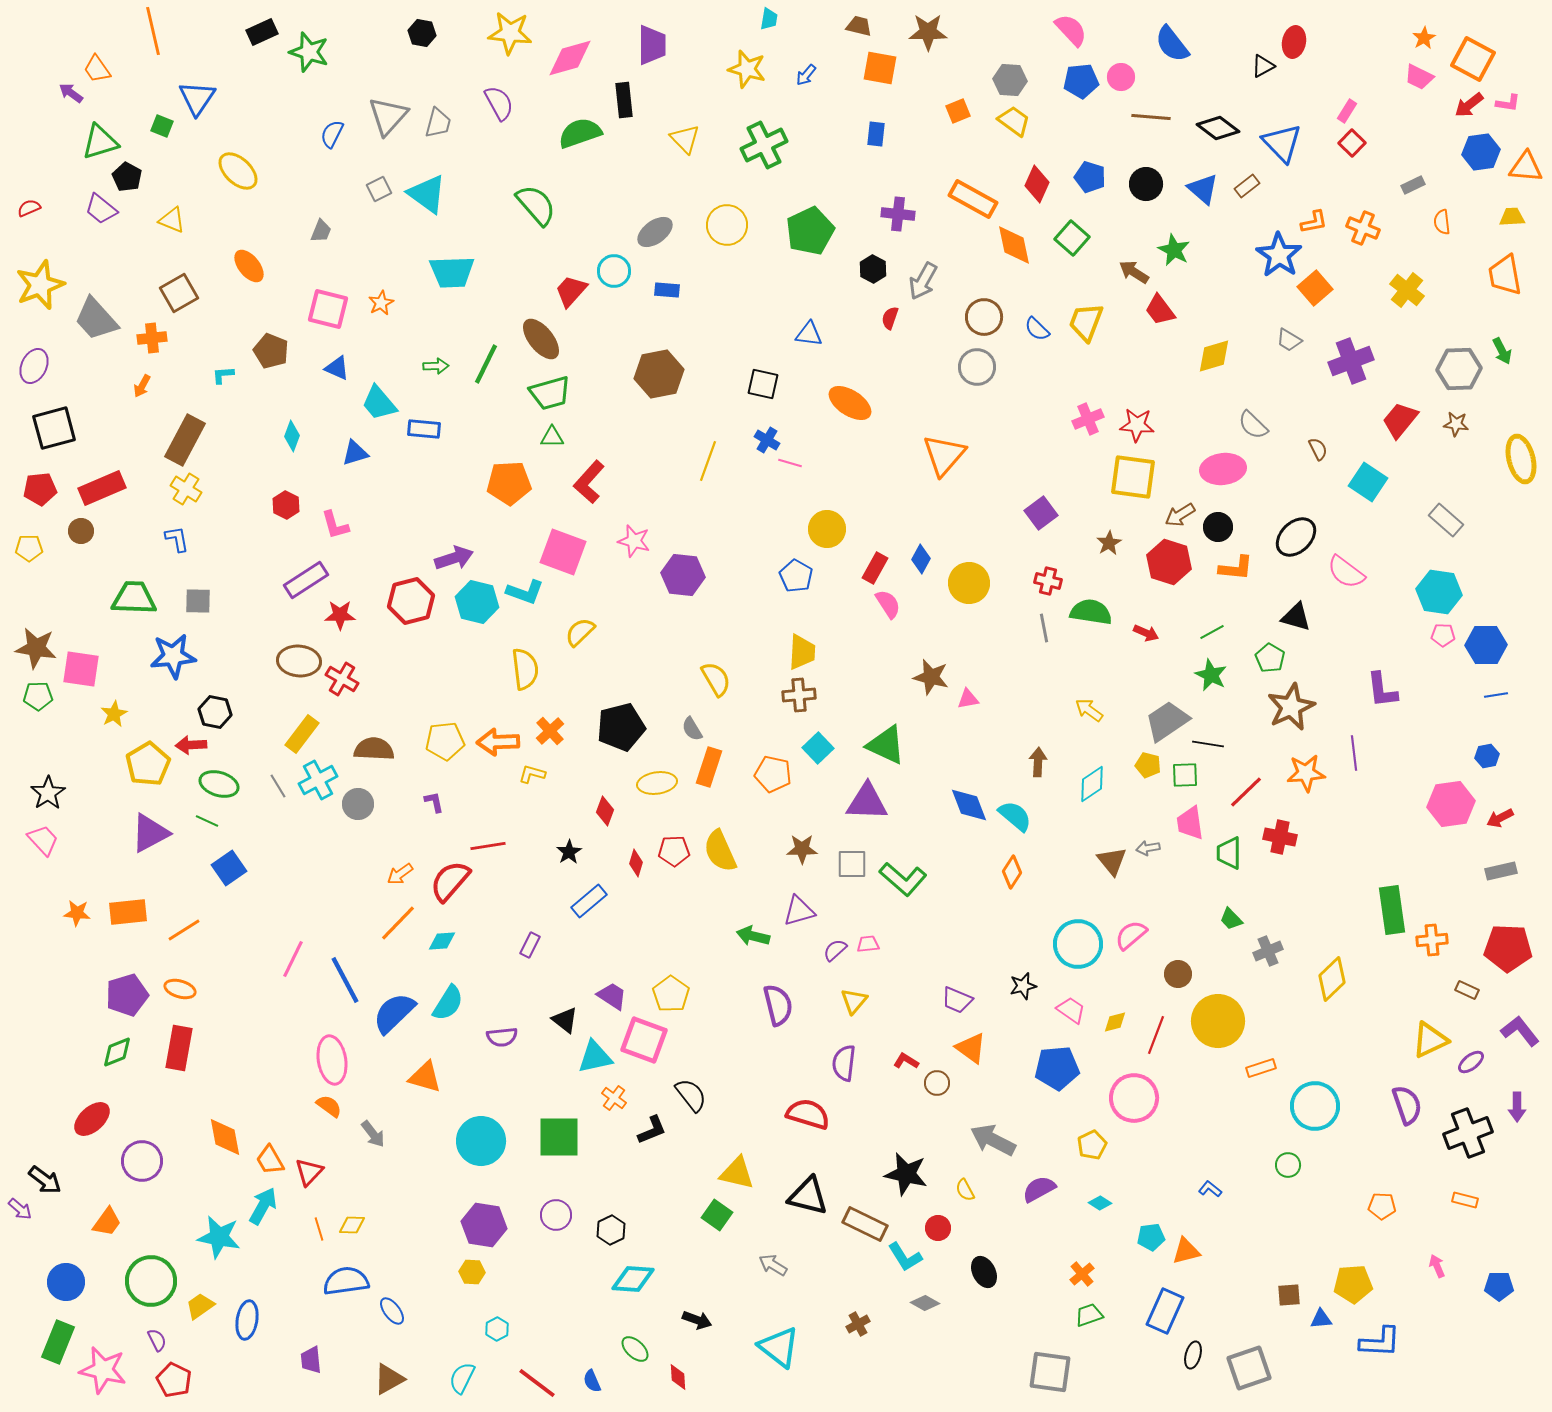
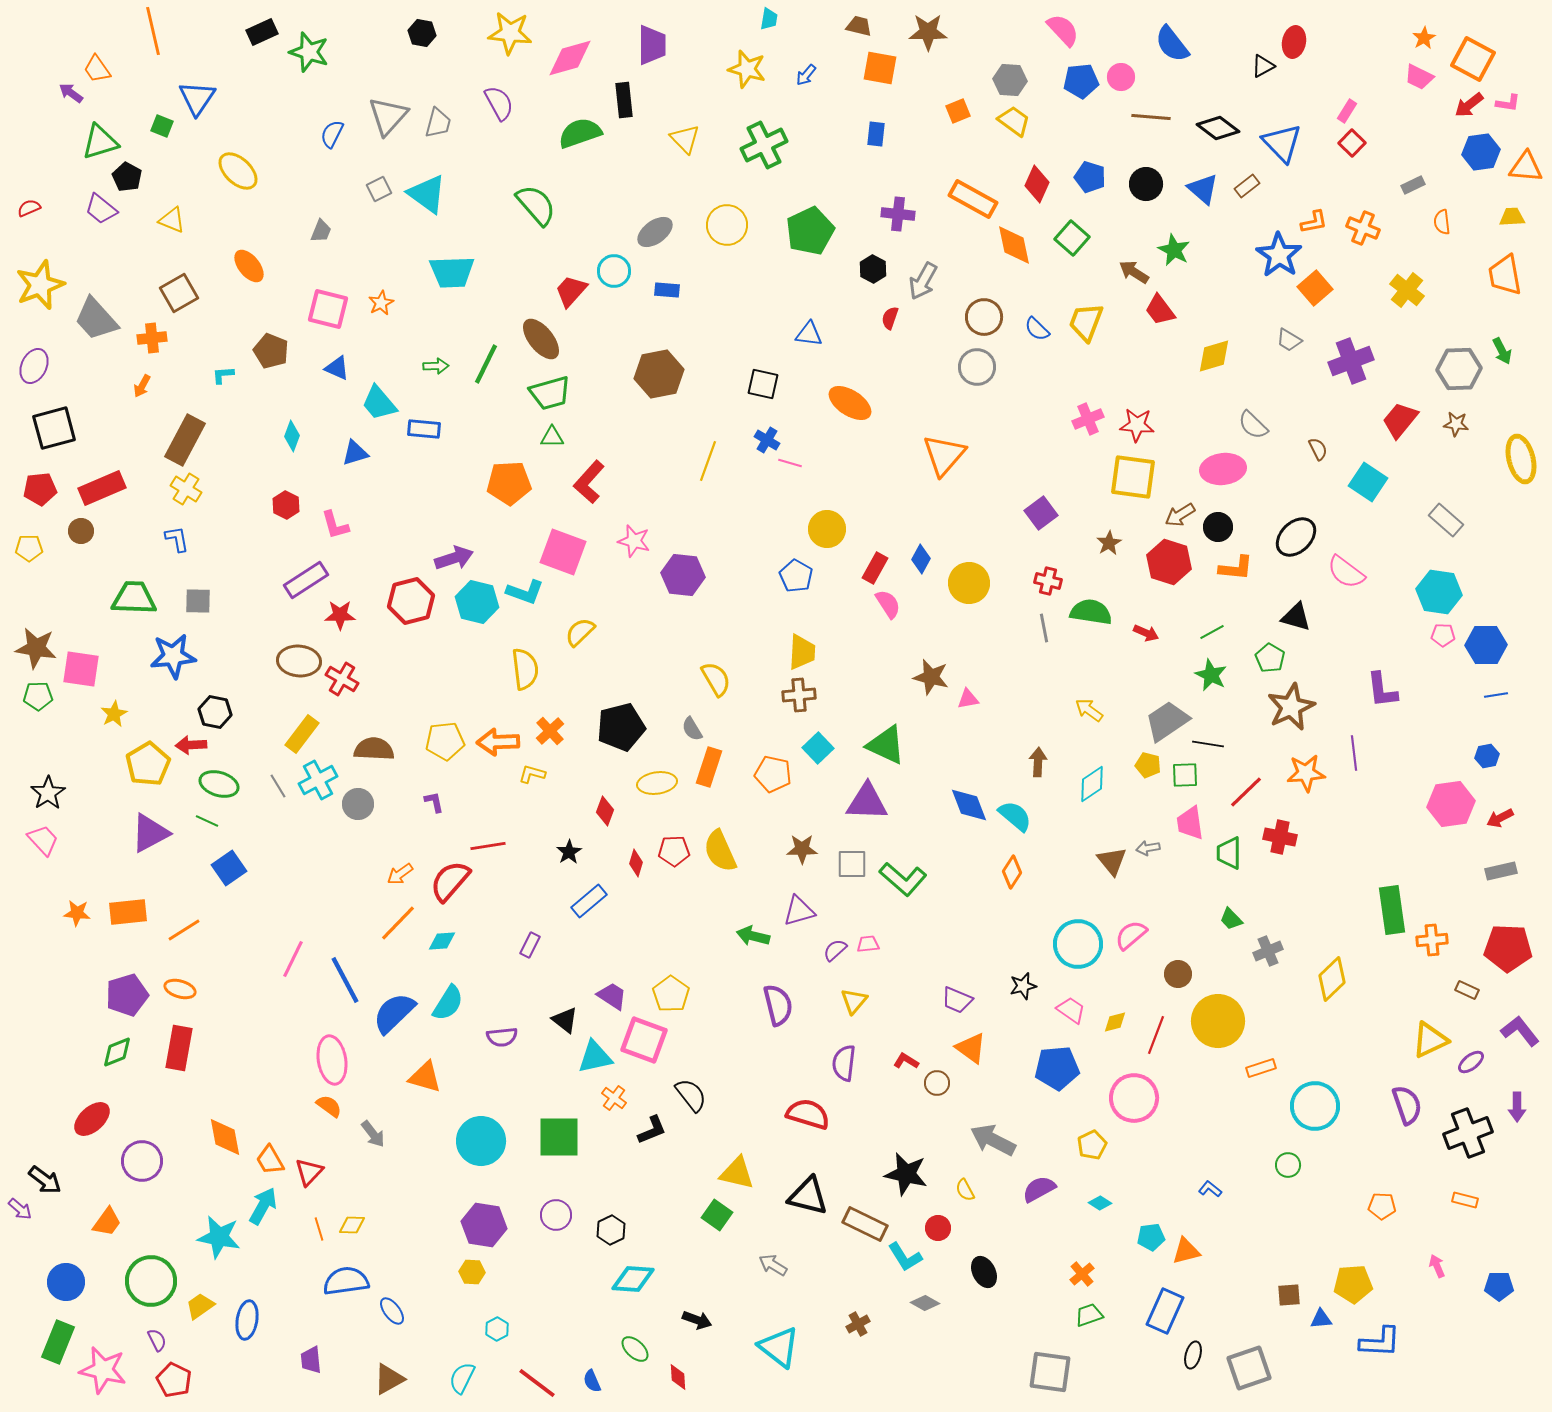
pink semicircle at (1071, 30): moved 8 px left
